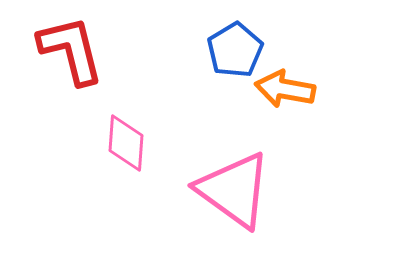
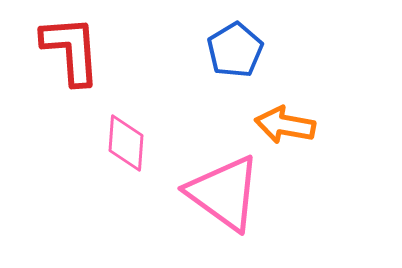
red L-shape: rotated 10 degrees clockwise
orange arrow: moved 36 px down
pink triangle: moved 10 px left, 3 px down
